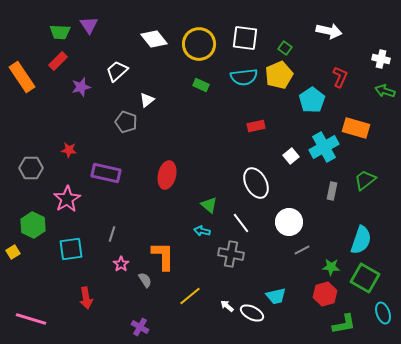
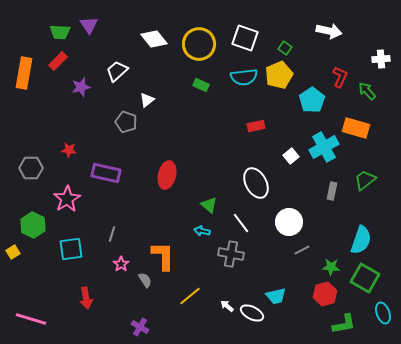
white square at (245, 38): rotated 12 degrees clockwise
white cross at (381, 59): rotated 18 degrees counterclockwise
orange rectangle at (22, 77): moved 2 px right, 4 px up; rotated 44 degrees clockwise
green arrow at (385, 91): moved 18 px left; rotated 30 degrees clockwise
